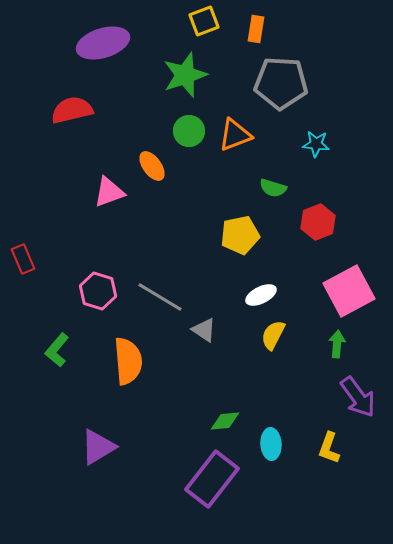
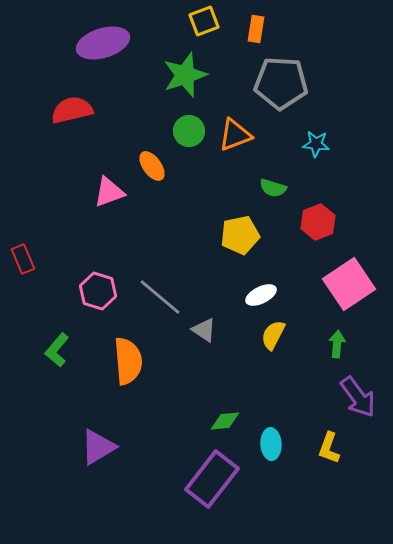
pink square: moved 7 px up; rotated 6 degrees counterclockwise
gray line: rotated 9 degrees clockwise
